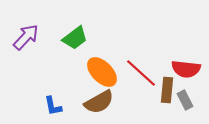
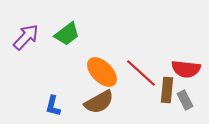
green trapezoid: moved 8 px left, 4 px up
blue L-shape: rotated 25 degrees clockwise
